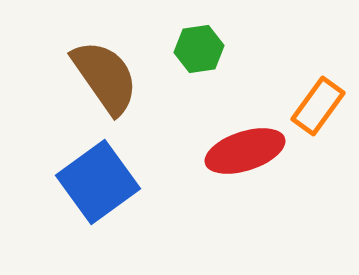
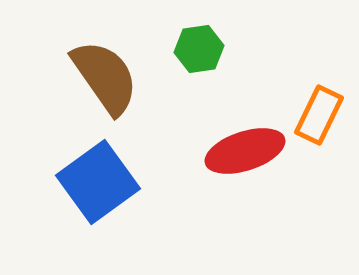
orange rectangle: moved 1 px right, 9 px down; rotated 10 degrees counterclockwise
